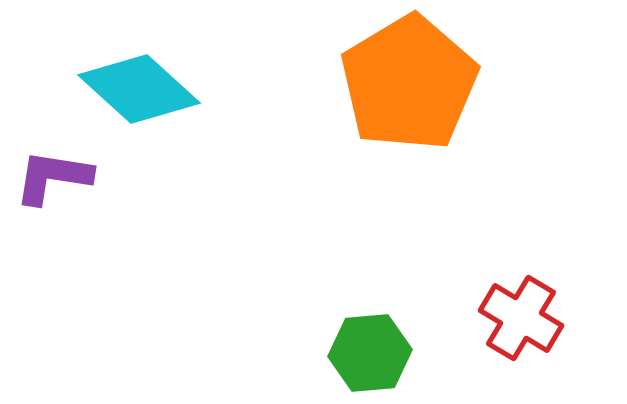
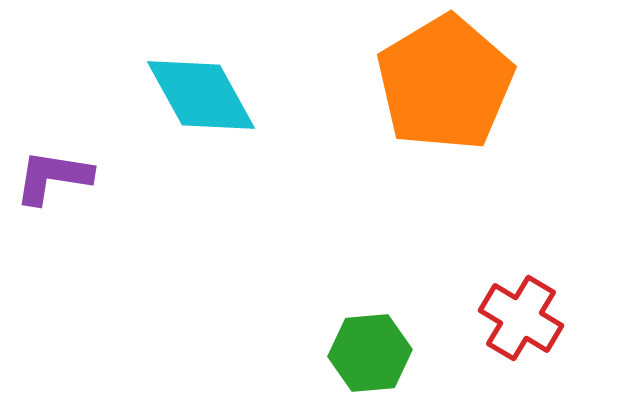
orange pentagon: moved 36 px right
cyan diamond: moved 62 px right, 6 px down; rotated 19 degrees clockwise
